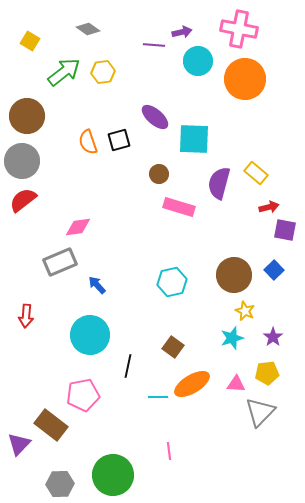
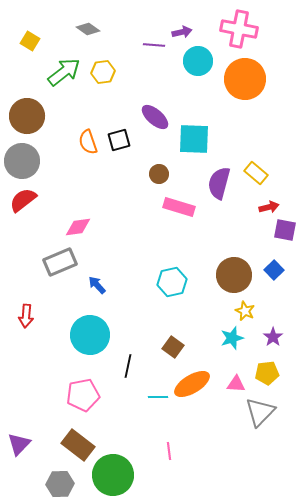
brown rectangle at (51, 425): moved 27 px right, 20 px down
